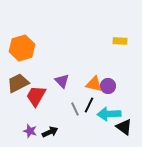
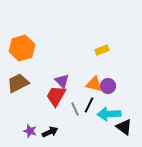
yellow rectangle: moved 18 px left, 9 px down; rotated 24 degrees counterclockwise
red trapezoid: moved 20 px right
